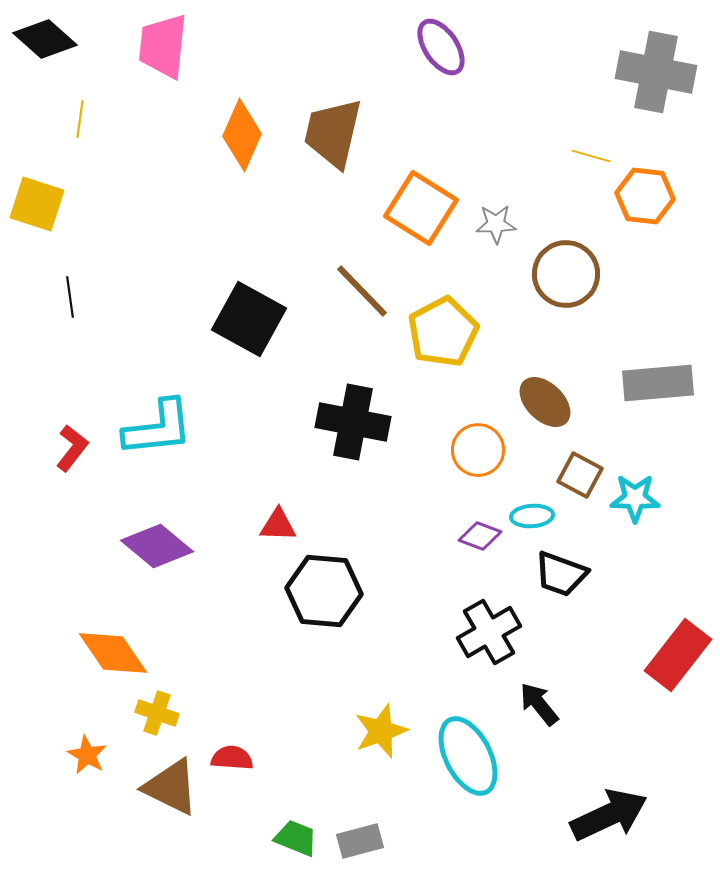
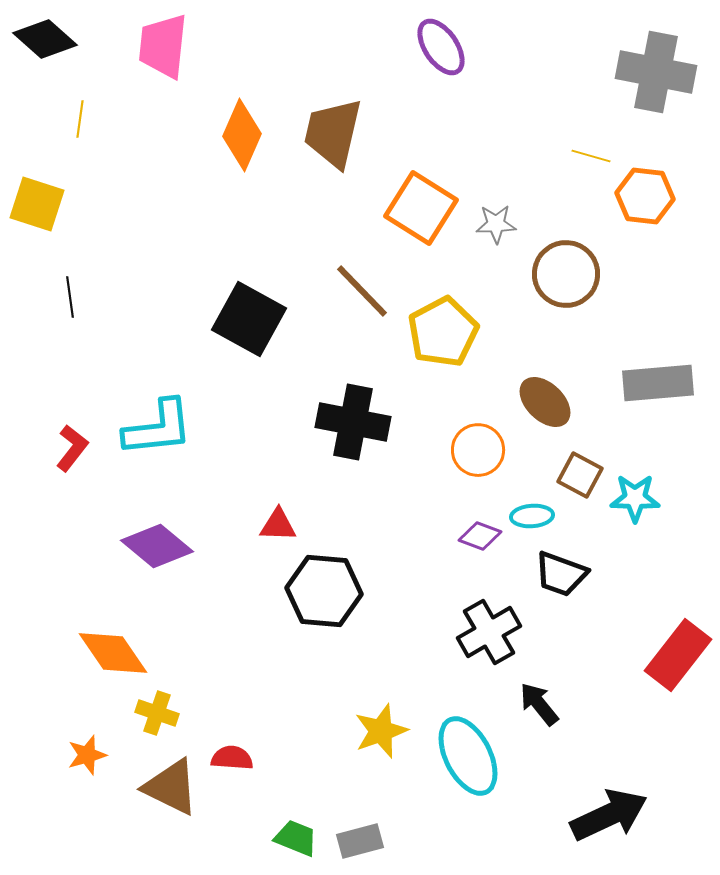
orange star at (87, 755): rotated 27 degrees clockwise
